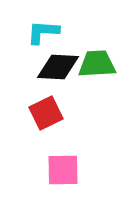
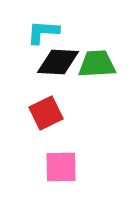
black diamond: moved 5 px up
pink square: moved 2 px left, 3 px up
